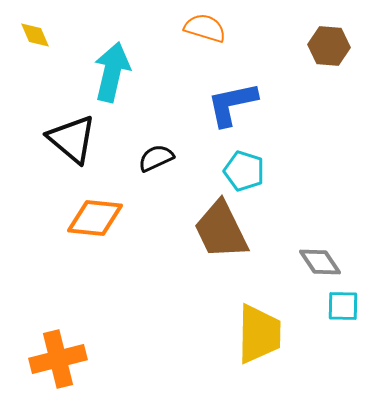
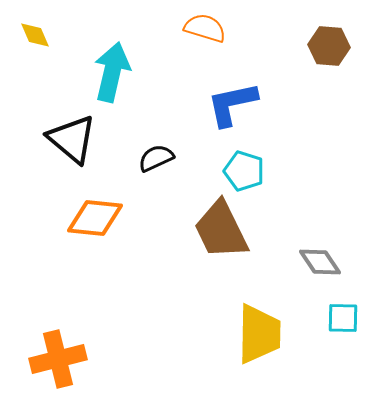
cyan square: moved 12 px down
